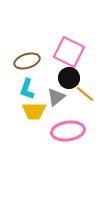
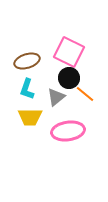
yellow trapezoid: moved 4 px left, 6 px down
